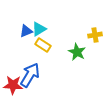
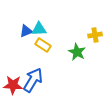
cyan triangle: rotated 28 degrees clockwise
blue arrow: moved 3 px right, 5 px down
